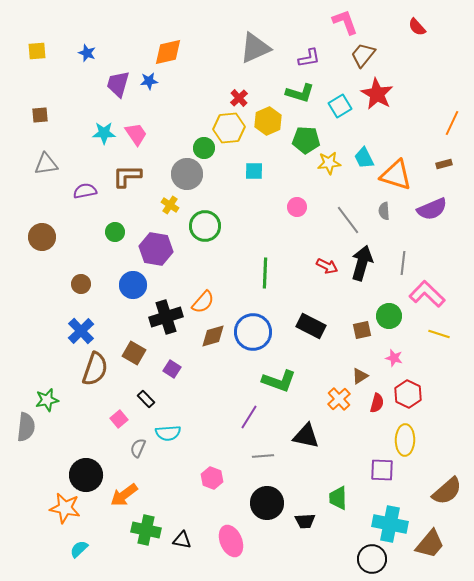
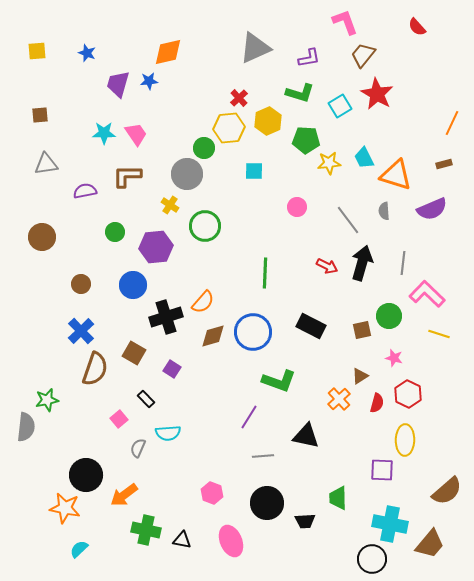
purple hexagon at (156, 249): moved 2 px up; rotated 16 degrees counterclockwise
pink hexagon at (212, 478): moved 15 px down
